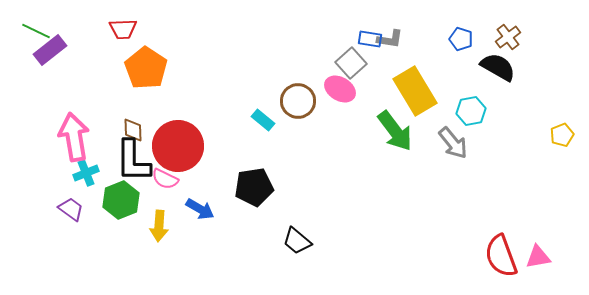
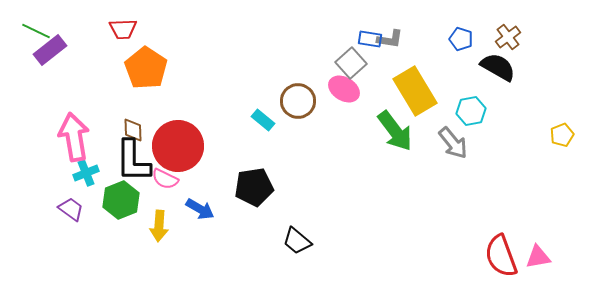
pink ellipse: moved 4 px right
